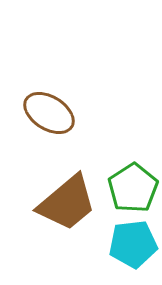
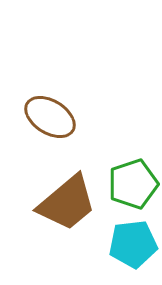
brown ellipse: moved 1 px right, 4 px down
green pentagon: moved 4 px up; rotated 15 degrees clockwise
